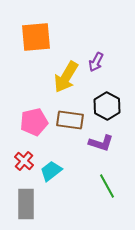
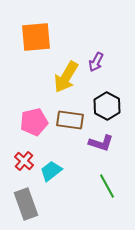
gray rectangle: rotated 20 degrees counterclockwise
